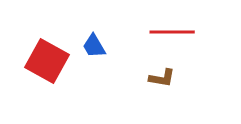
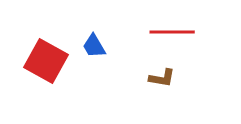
red square: moved 1 px left
